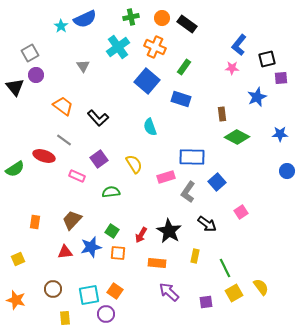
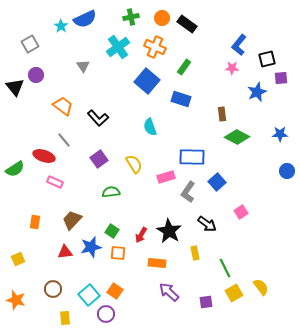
gray square at (30, 53): moved 9 px up
blue star at (257, 97): moved 5 px up
gray line at (64, 140): rotated 14 degrees clockwise
pink rectangle at (77, 176): moved 22 px left, 6 px down
yellow rectangle at (195, 256): moved 3 px up; rotated 24 degrees counterclockwise
cyan square at (89, 295): rotated 30 degrees counterclockwise
